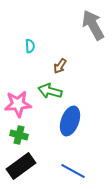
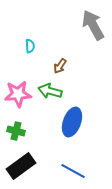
pink star: moved 10 px up
blue ellipse: moved 2 px right, 1 px down
green cross: moved 3 px left, 4 px up
